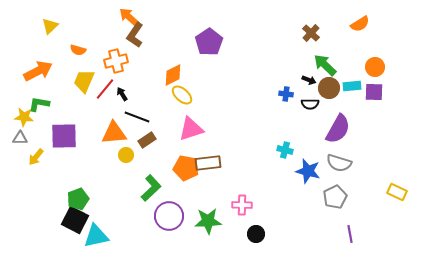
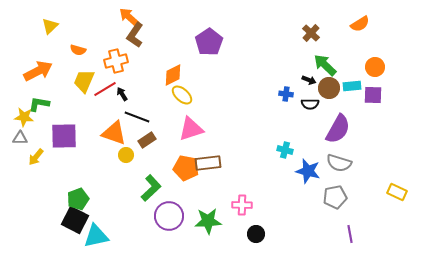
red line at (105, 89): rotated 20 degrees clockwise
purple square at (374, 92): moved 1 px left, 3 px down
orange triangle at (114, 133): rotated 24 degrees clockwise
gray pentagon at (335, 197): rotated 15 degrees clockwise
